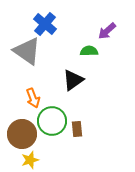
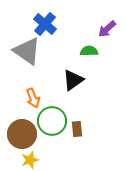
purple arrow: moved 2 px up
